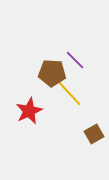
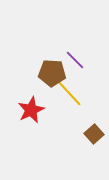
red star: moved 2 px right, 1 px up
brown square: rotated 12 degrees counterclockwise
